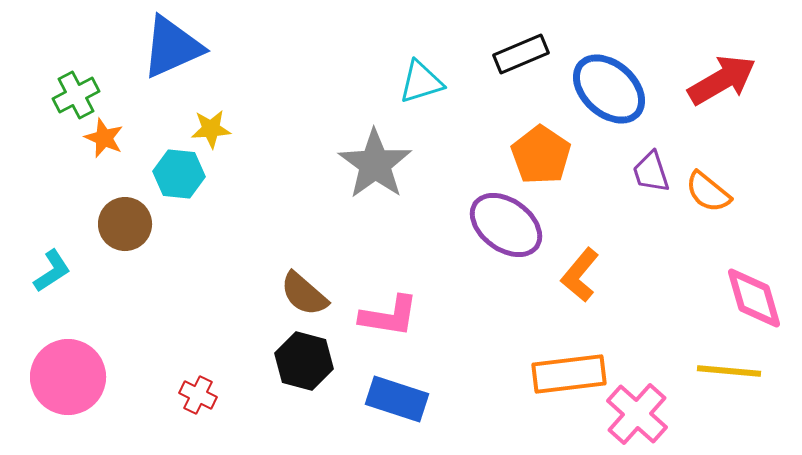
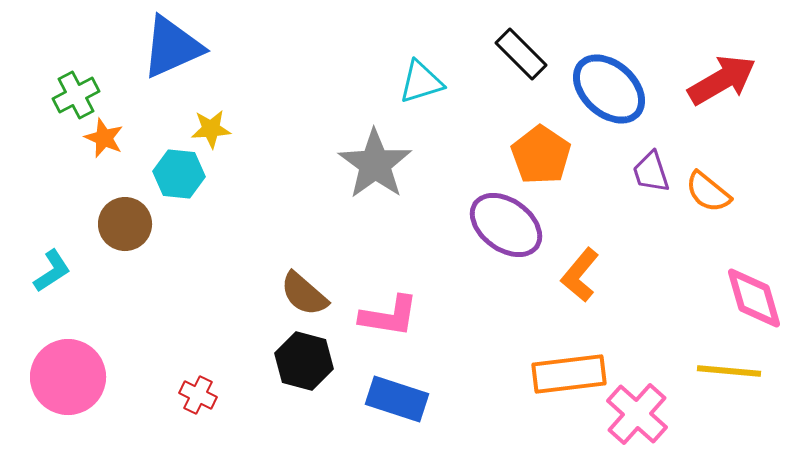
black rectangle: rotated 68 degrees clockwise
